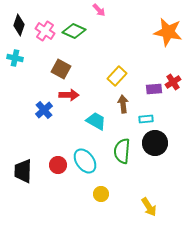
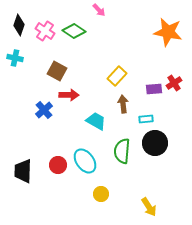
green diamond: rotated 10 degrees clockwise
brown square: moved 4 px left, 2 px down
red cross: moved 1 px right, 1 px down
